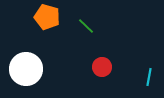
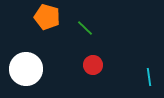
green line: moved 1 px left, 2 px down
red circle: moved 9 px left, 2 px up
cyan line: rotated 18 degrees counterclockwise
